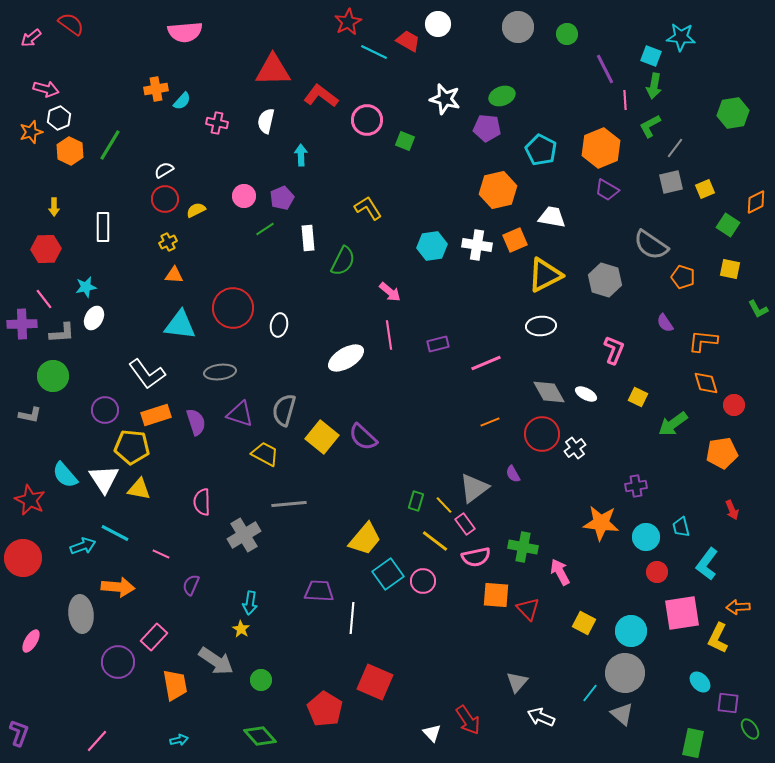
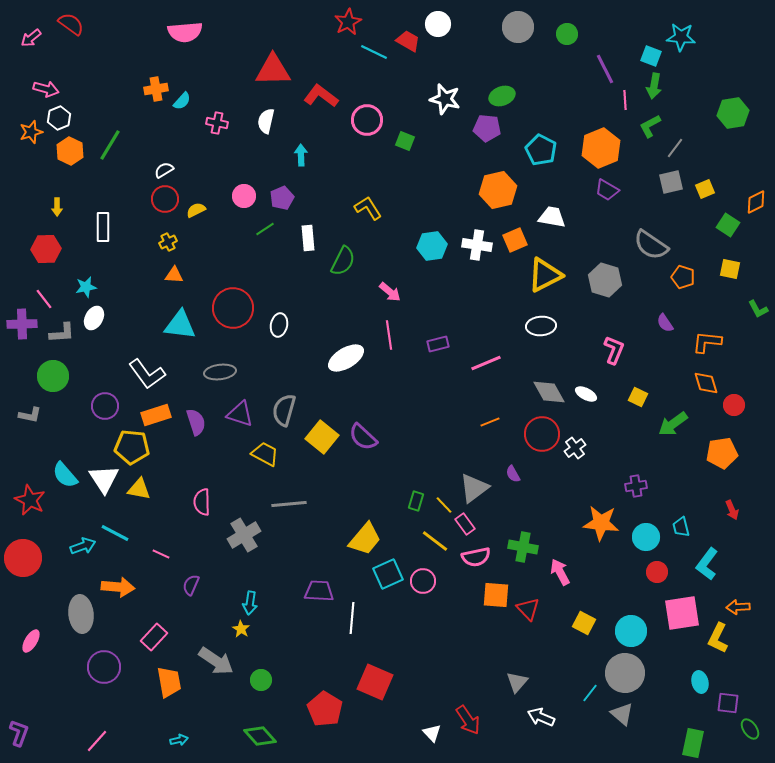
yellow arrow at (54, 207): moved 3 px right
orange L-shape at (703, 341): moved 4 px right, 1 px down
purple circle at (105, 410): moved 4 px up
cyan square at (388, 574): rotated 12 degrees clockwise
purple circle at (118, 662): moved 14 px left, 5 px down
cyan ellipse at (700, 682): rotated 30 degrees clockwise
orange trapezoid at (175, 685): moved 6 px left, 3 px up
